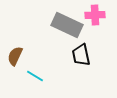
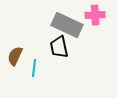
black trapezoid: moved 22 px left, 8 px up
cyan line: moved 1 px left, 8 px up; rotated 66 degrees clockwise
